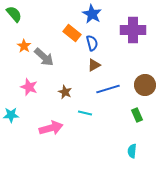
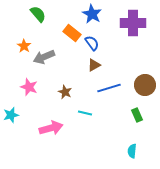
green semicircle: moved 24 px right
purple cross: moved 7 px up
blue semicircle: rotated 21 degrees counterclockwise
gray arrow: rotated 115 degrees clockwise
blue line: moved 1 px right, 1 px up
cyan star: rotated 14 degrees counterclockwise
